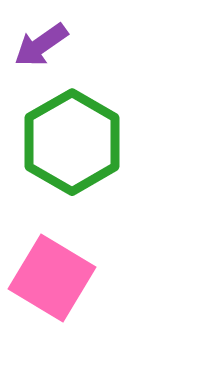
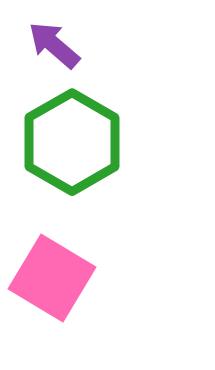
purple arrow: moved 13 px right; rotated 76 degrees clockwise
